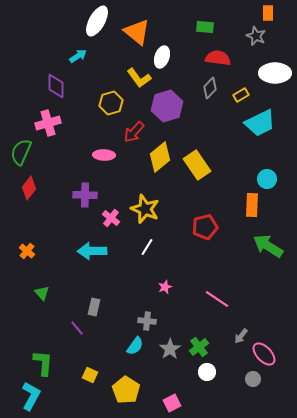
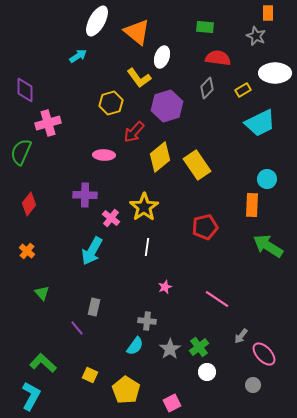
purple diamond at (56, 86): moved 31 px left, 4 px down
gray diamond at (210, 88): moved 3 px left
yellow rectangle at (241, 95): moved 2 px right, 5 px up
red diamond at (29, 188): moved 16 px down
yellow star at (145, 209): moved 1 px left, 2 px up; rotated 16 degrees clockwise
white line at (147, 247): rotated 24 degrees counterclockwise
cyan arrow at (92, 251): rotated 60 degrees counterclockwise
green L-shape at (43, 363): rotated 52 degrees counterclockwise
gray circle at (253, 379): moved 6 px down
